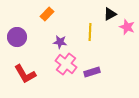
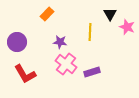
black triangle: rotated 32 degrees counterclockwise
purple circle: moved 5 px down
